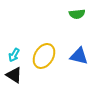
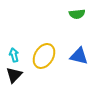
cyan arrow: rotated 136 degrees clockwise
black triangle: rotated 42 degrees clockwise
